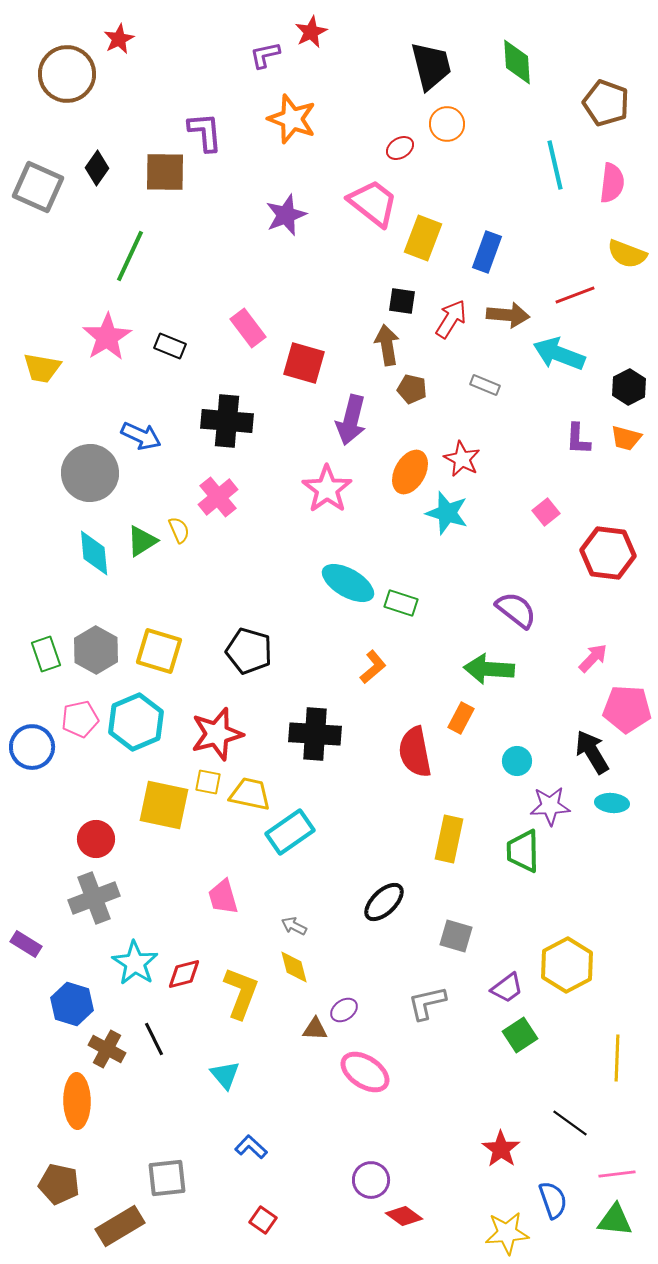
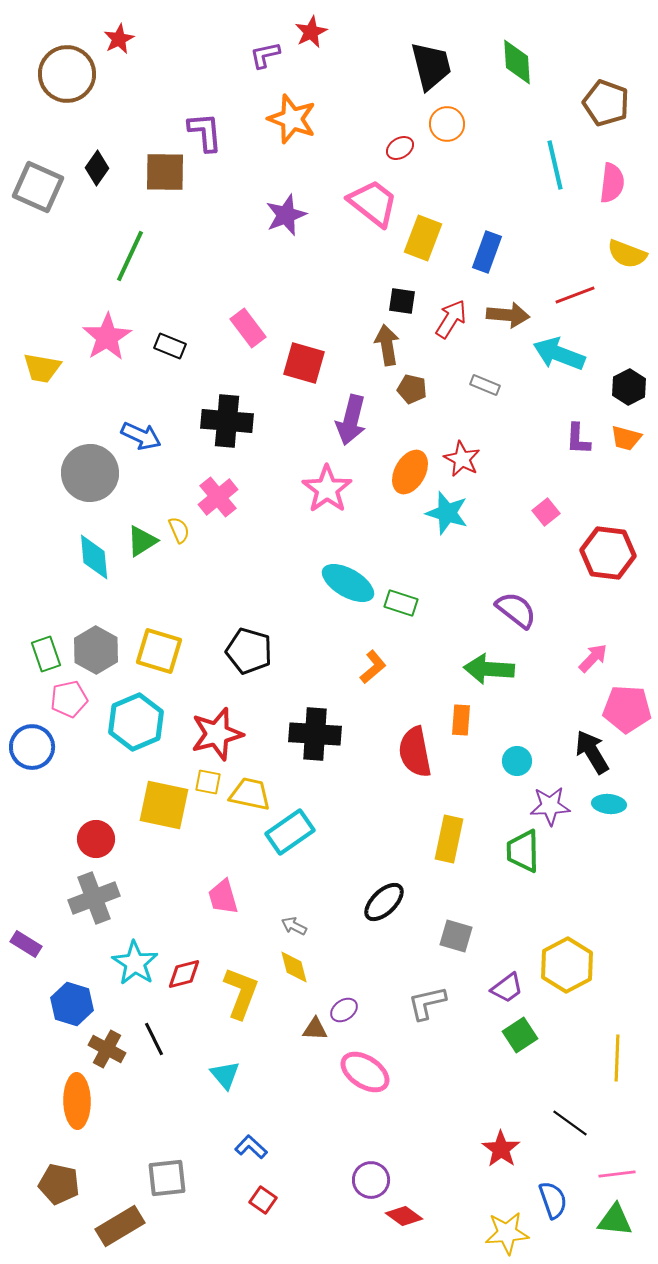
cyan diamond at (94, 553): moved 4 px down
orange rectangle at (461, 718): moved 2 px down; rotated 24 degrees counterclockwise
pink pentagon at (80, 719): moved 11 px left, 20 px up
cyan ellipse at (612, 803): moved 3 px left, 1 px down
red square at (263, 1220): moved 20 px up
